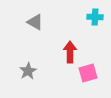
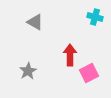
cyan cross: rotated 14 degrees clockwise
red arrow: moved 3 px down
pink square: moved 1 px right; rotated 12 degrees counterclockwise
